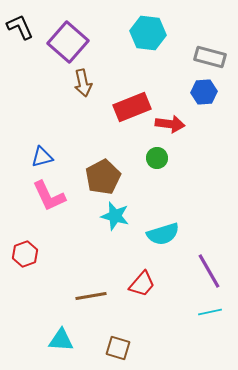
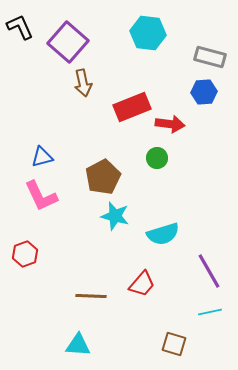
pink L-shape: moved 8 px left
brown line: rotated 12 degrees clockwise
cyan triangle: moved 17 px right, 5 px down
brown square: moved 56 px right, 4 px up
